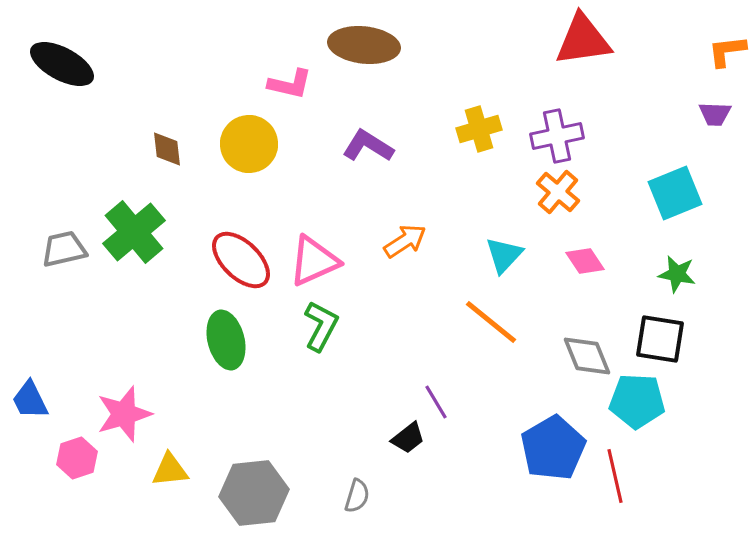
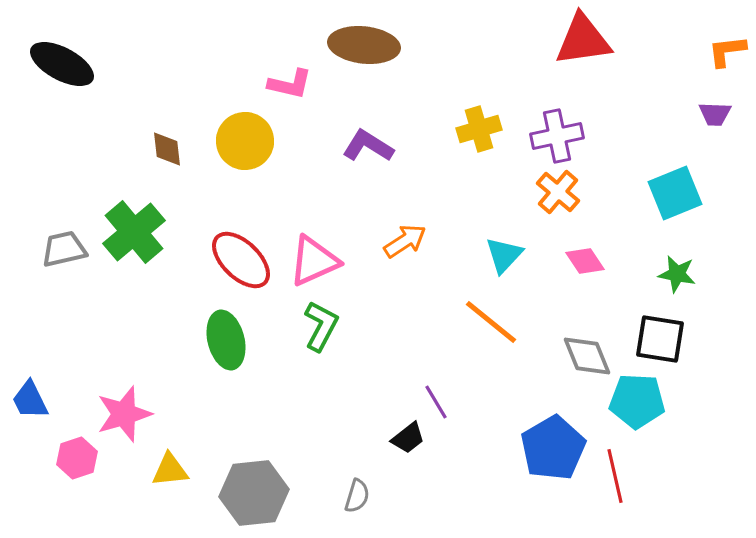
yellow circle: moved 4 px left, 3 px up
